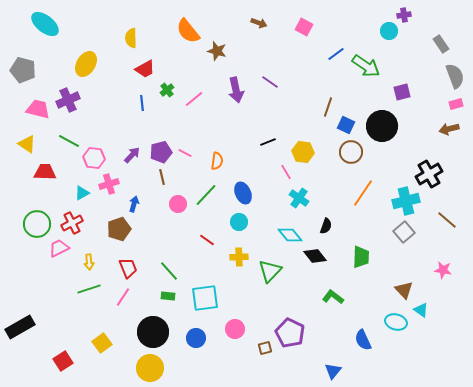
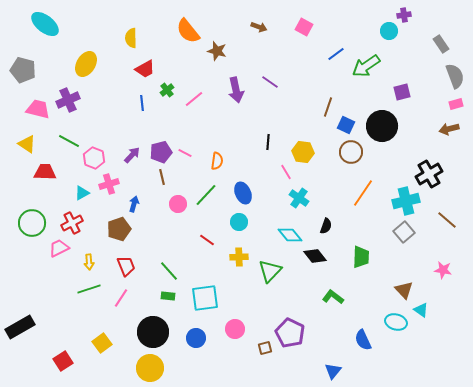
brown arrow at (259, 23): moved 4 px down
green arrow at (366, 66): rotated 112 degrees clockwise
black line at (268, 142): rotated 63 degrees counterclockwise
pink hexagon at (94, 158): rotated 15 degrees clockwise
green circle at (37, 224): moved 5 px left, 1 px up
red trapezoid at (128, 268): moved 2 px left, 2 px up
pink line at (123, 297): moved 2 px left, 1 px down
